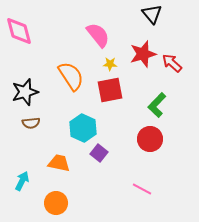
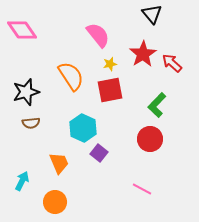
pink diamond: moved 3 px right, 1 px up; rotated 20 degrees counterclockwise
red star: rotated 16 degrees counterclockwise
yellow star: rotated 16 degrees counterclockwise
black star: moved 1 px right
orange trapezoid: rotated 55 degrees clockwise
orange circle: moved 1 px left, 1 px up
